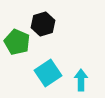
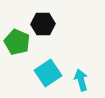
black hexagon: rotated 15 degrees clockwise
cyan arrow: rotated 15 degrees counterclockwise
